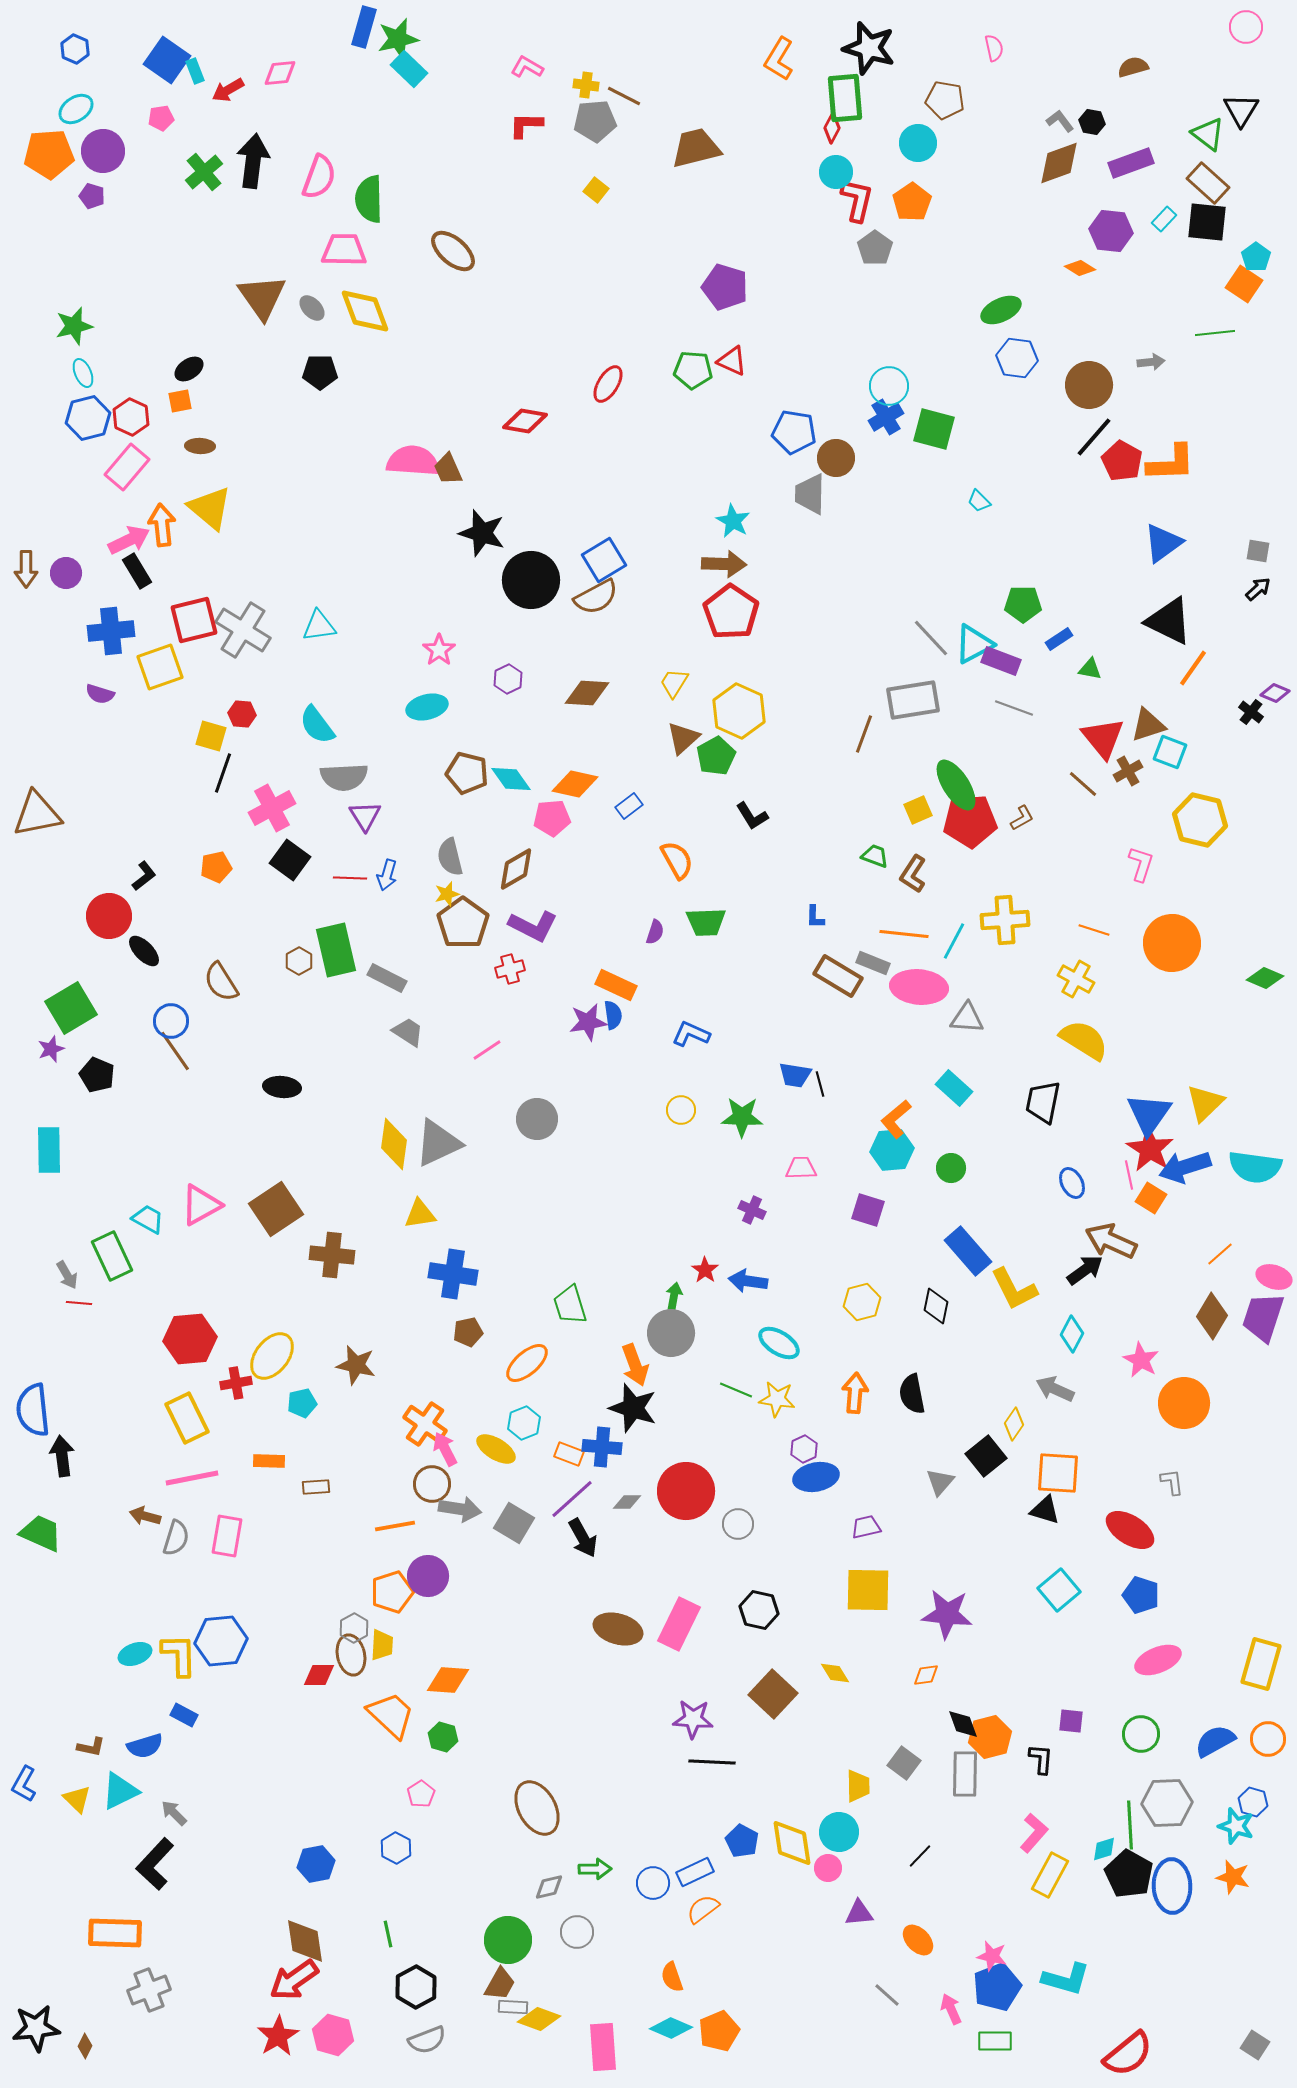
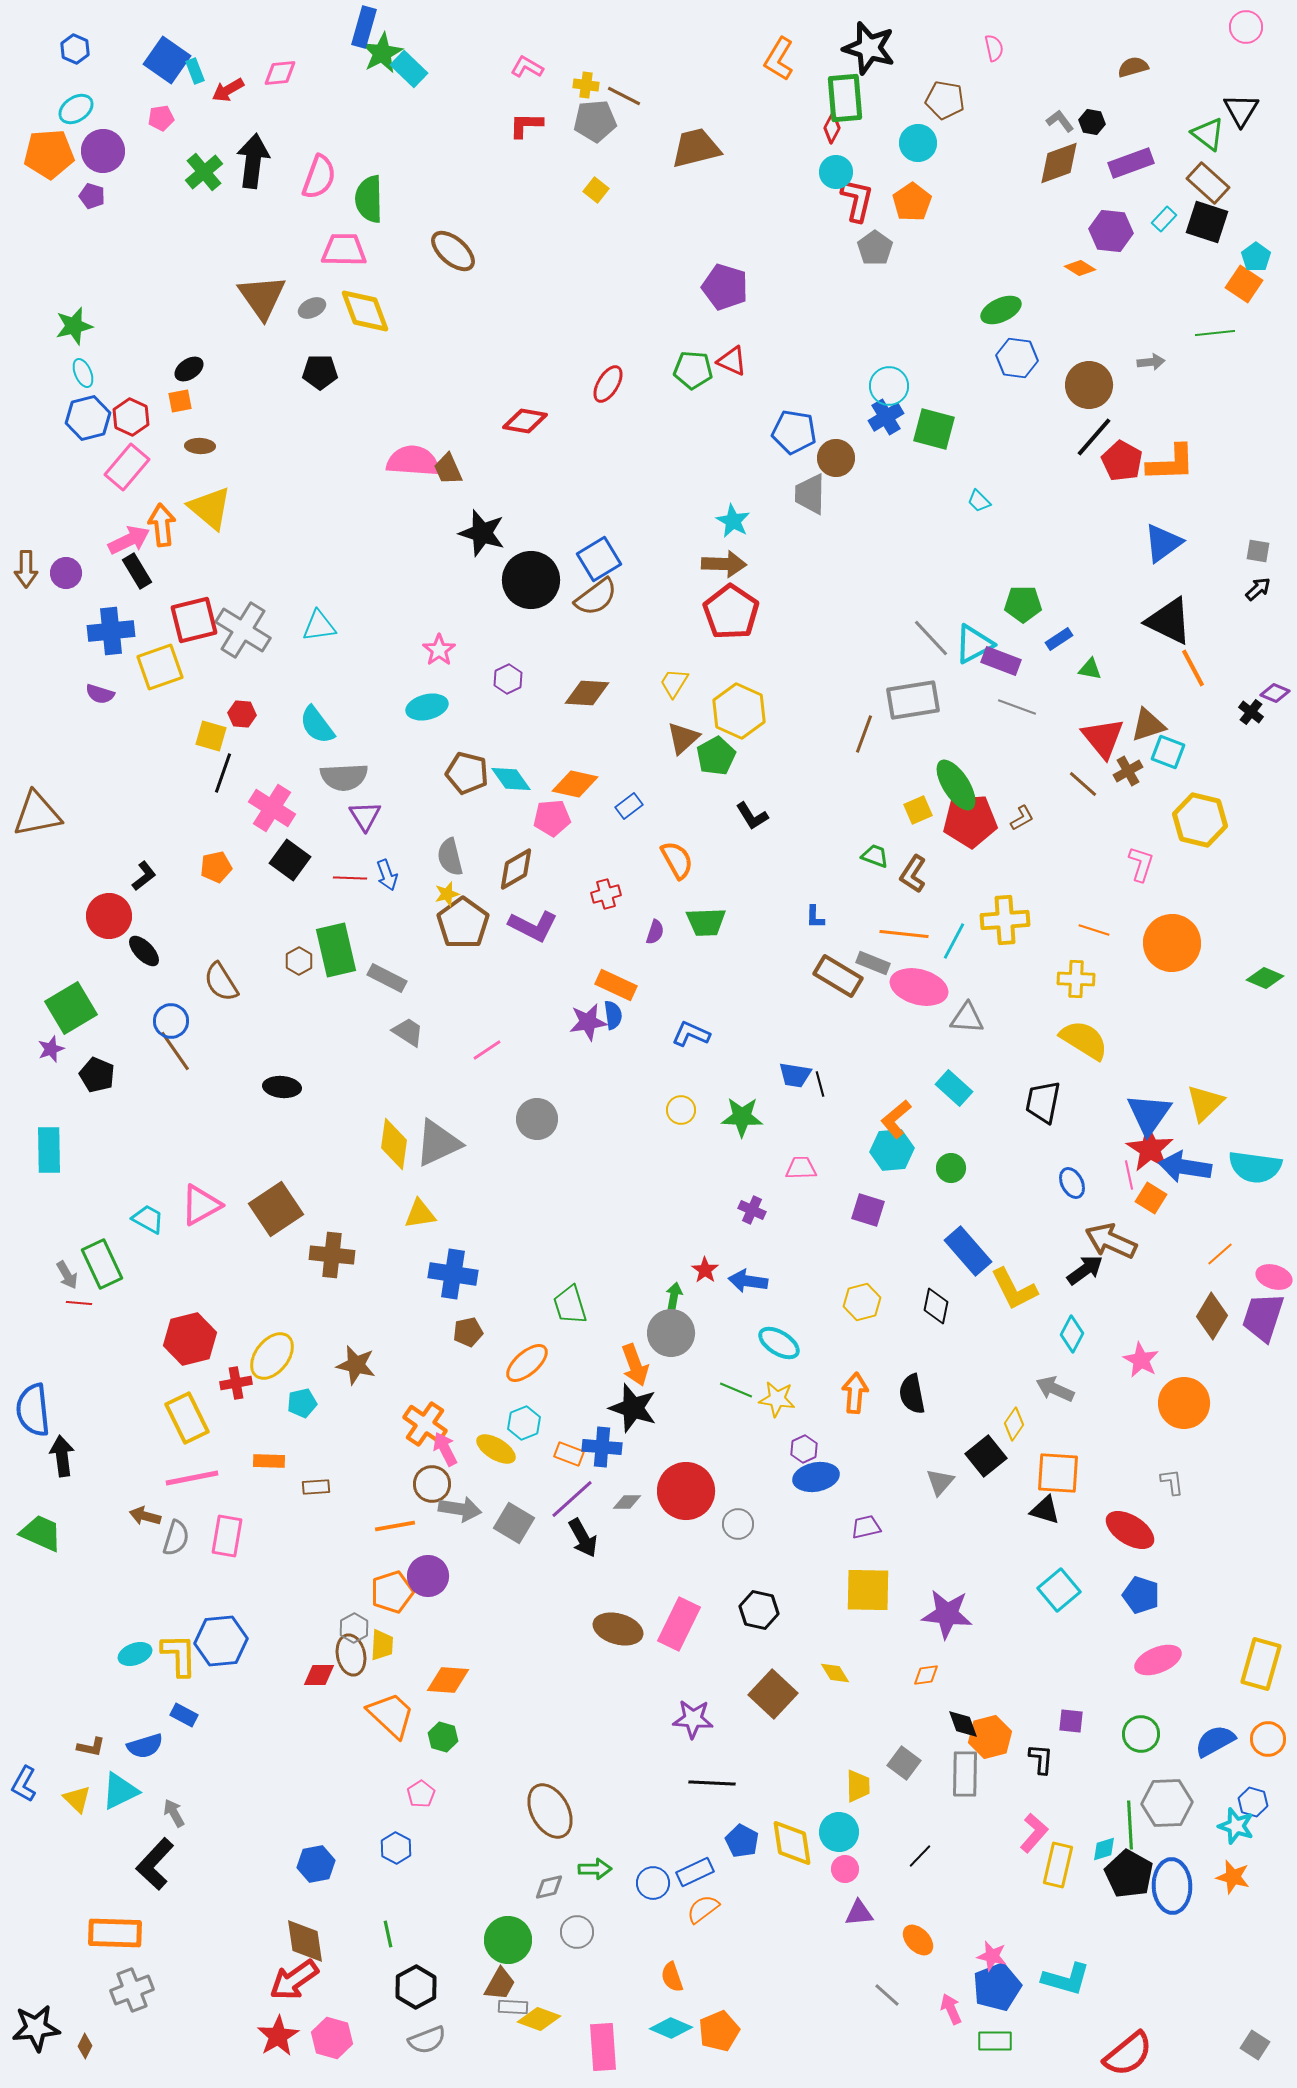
green star at (398, 39): moved 16 px left, 14 px down; rotated 15 degrees counterclockwise
black square at (1207, 222): rotated 12 degrees clockwise
gray ellipse at (312, 308): rotated 72 degrees counterclockwise
blue square at (604, 560): moved 5 px left, 1 px up
brown semicircle at (596, 597): rotated 9 degrees counterclockwise
orange line at (1193, 668): rotated 63 degrees counterclockwise
gray line at (1014, 708): moved 3 px right, 1 px up
cyan square at (1170, 752): moved 2 px left
pink cross at (272, 808): rotated 30 degrees counterclockwise
blue arrow at (387, 875): rotated 36 degrees counterclockwise
red cross at (510, 969): moved 96 px right, 75 px up
yellow cross at (1076, 979): rotated 27 degrees counterclockwise
pink ellipse at (919, 987): rotated 10 degrees clockwise
blue arrow at (1185, 1167): rotated 27 degrees clockwise
green rectangle at (112, 1256): moved 10 px left, 8 px down
red hexagon at (190, 1339): rotated 9 degrees counterclockwise
black line at (712, 1762): moved 21 px down
brown ellipse at (537, 1808): moved 13 px right, 3 px down
gray arrow at (174, 1813): rotated 16 degrees clockwise
pink circle at (828, 1868): moved 17 px right, 1 px down
yellow rectangle at (1050, 1875): moved 8 px right, 10 px up; rotated 15 degrees counterclockwise
gray cross at (149, 1990): moved 17 px left
pink hexagon at (333, 2035): moved 1 px left, 3 px down
